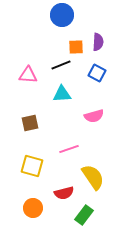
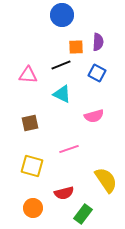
cyan triangle: rotated 30 degrees clockwise
yellow semicircle: moved 13 px right, 3 px down
green rectangle: moved 1 px left, 1 px up
